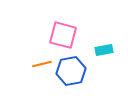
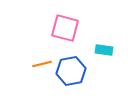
pink square: moved 2 px right, 7 px up
cyan rectangle: rotated 18 degrees clockwise
